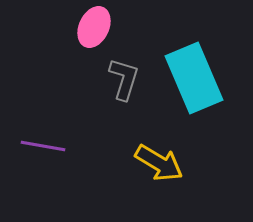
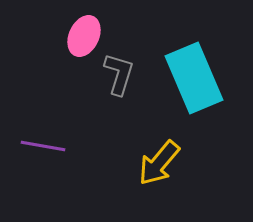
pink ellipse: moved 10 px left, 9 px down
gray L-shape: moved 5 px left, 5 px up
yellow arrow: rotated 99 degrees clockwise
